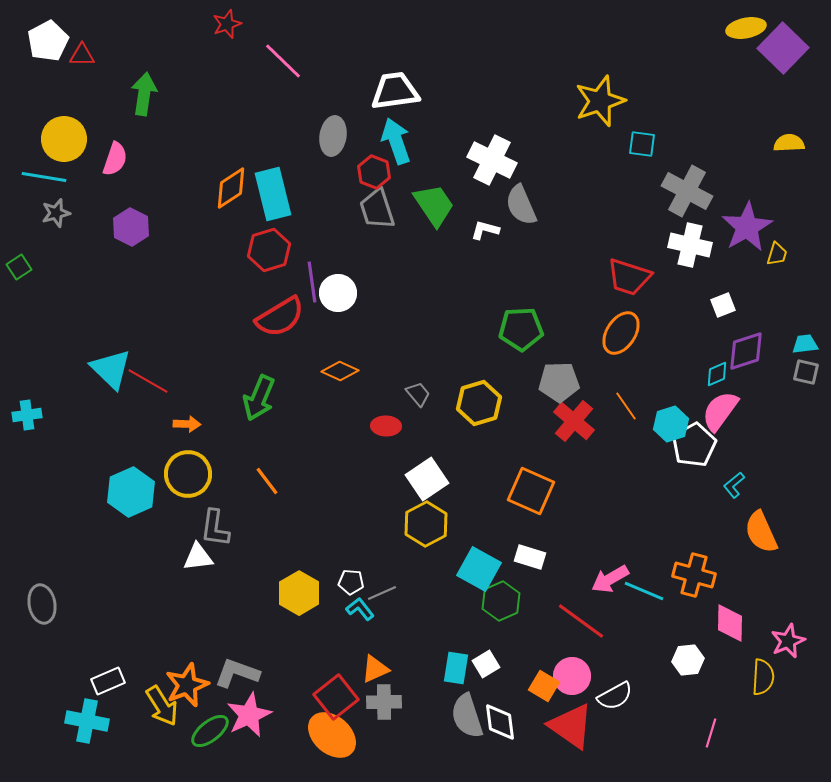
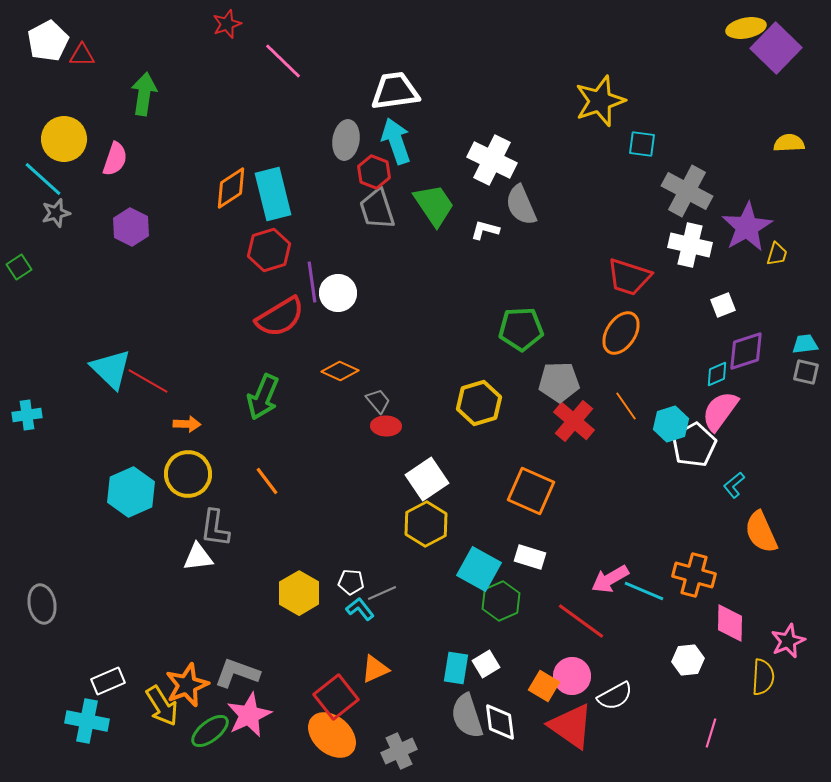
purple square at (783, 48): moved 7 px left
gray ellipse at (333, 136): moved 13 px right, 4 px down
cyan line at (44, 177): moved 1 px left, 2 px down; rotated 33 degrees clockwise
gray trapezoid at (418, 394): moved 40 px left, 7 px down
green arrow at (259, 398): moved 4 px right, 1 px up
gray cross at (384, 702): moved 15 px right, 49 px down; rotated 24 degrees counterclockwise
